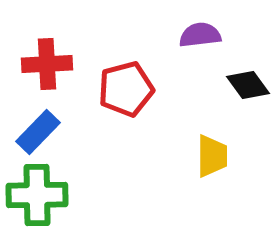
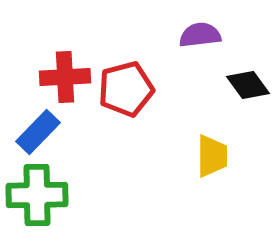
red cross: moved 18 px right, 13 px down
